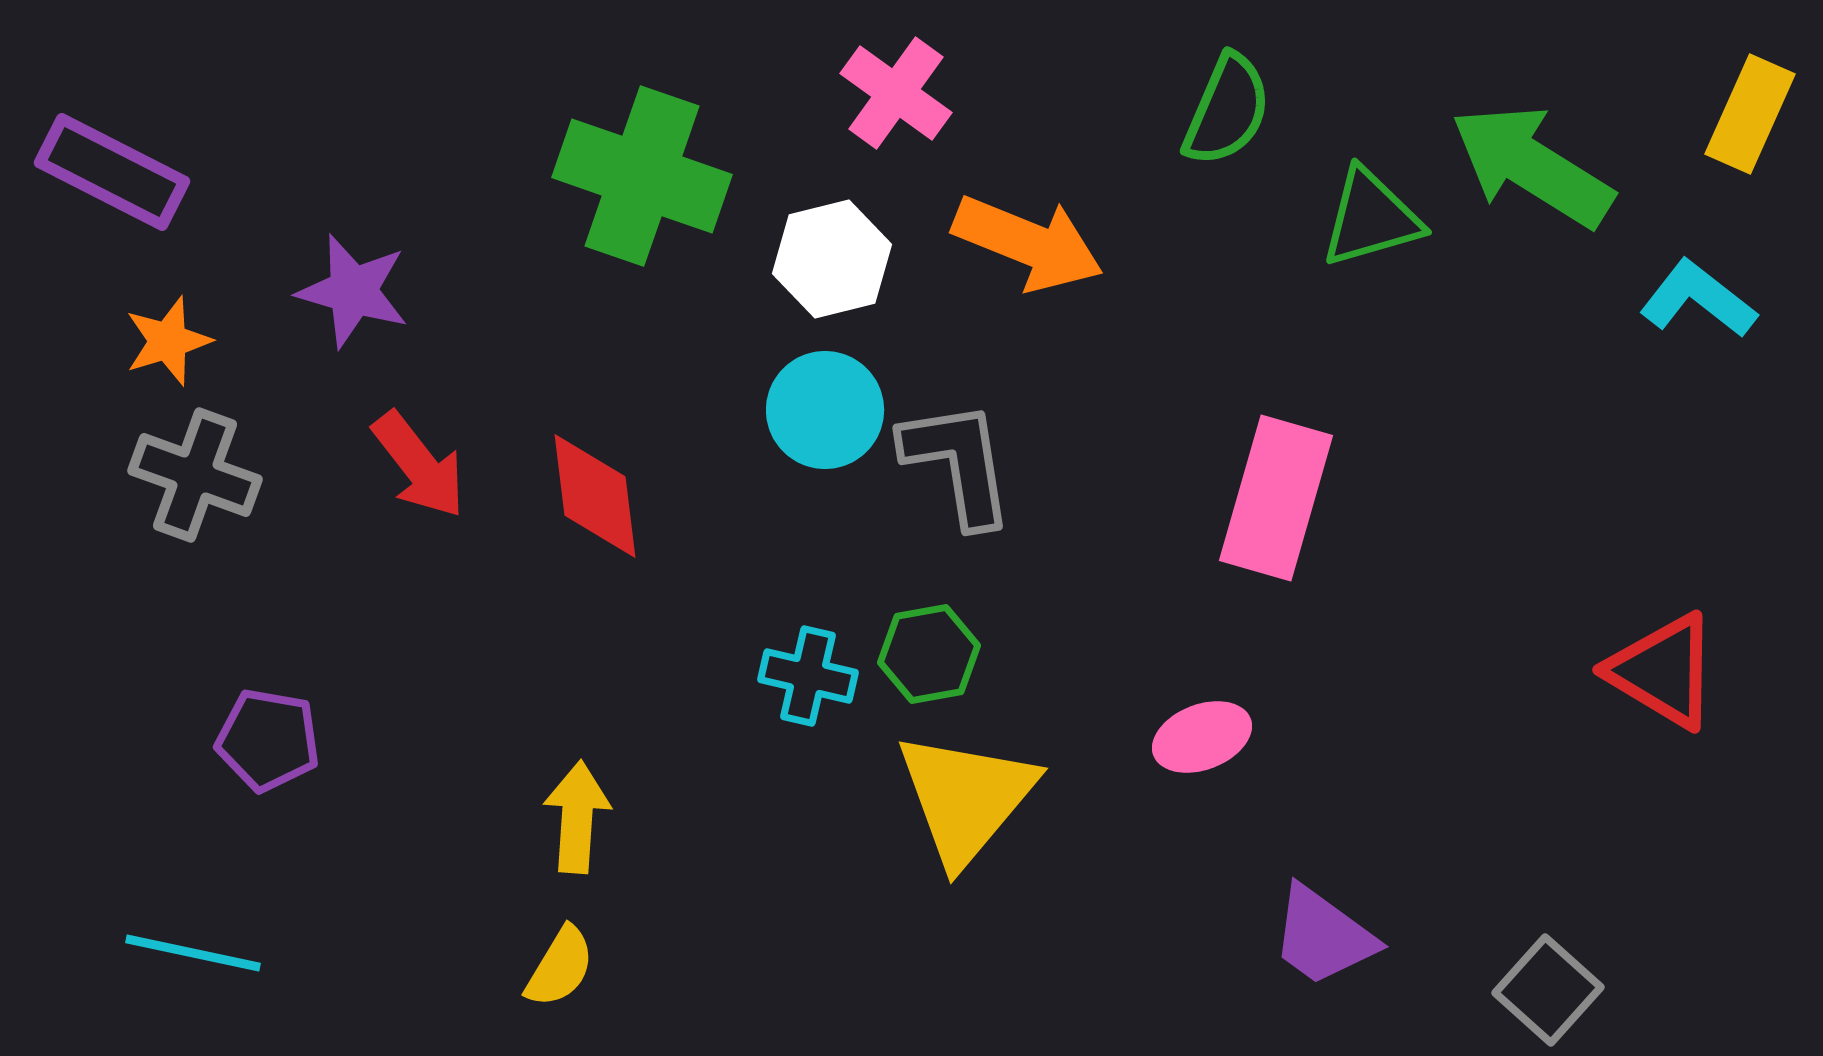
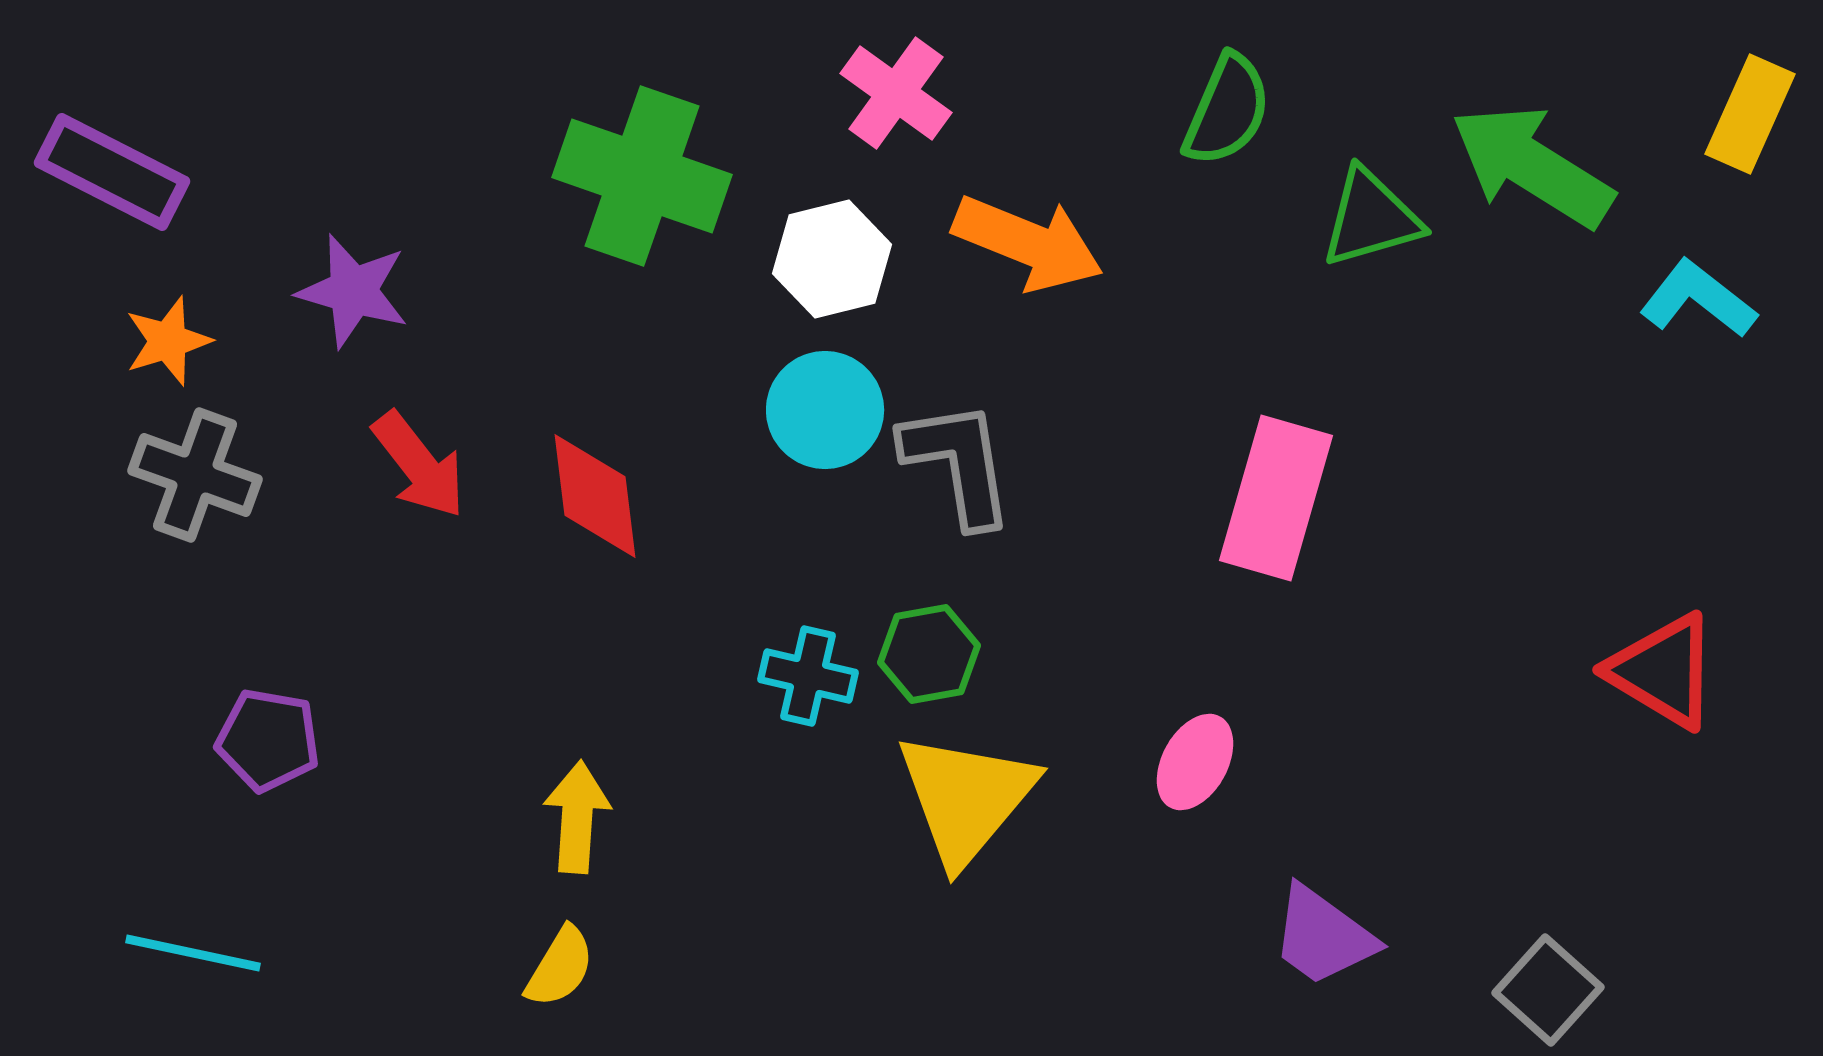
pink ellipse: moved 7 px left, 25 px down; rotated 40 degrees counterclockwise
